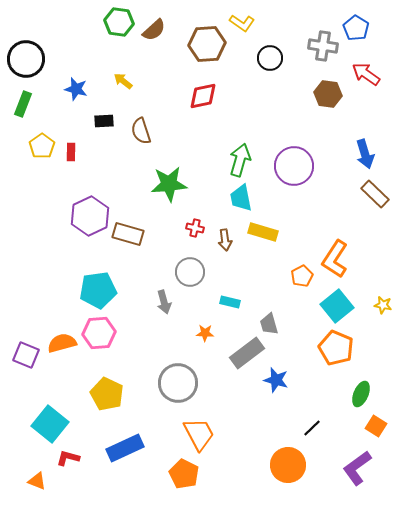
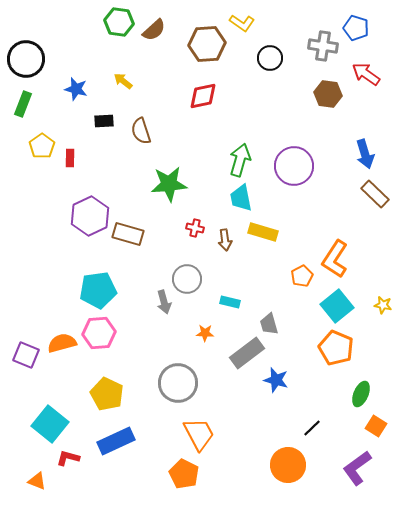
blue pentagon at (356, 28): rotated 15 degrees counterclockwise
red rectangle at (71, 152): moved 1 px left, 6 px down
gray circle at (190, 272): moved 3 px left, 7 px down
blue rectangle at (125, 448): moved 9 px left, 7 px up
